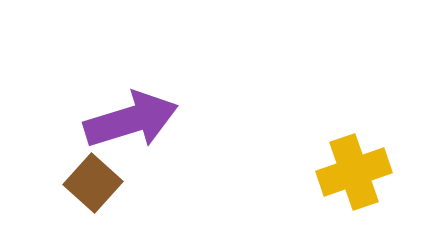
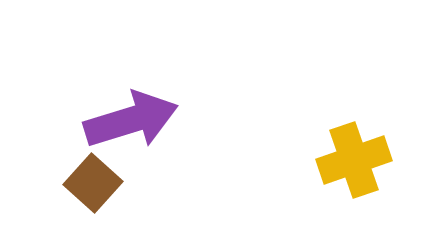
yellow cross: moved 12 px up
